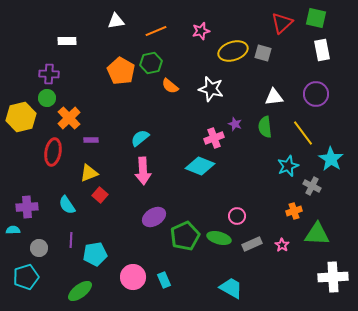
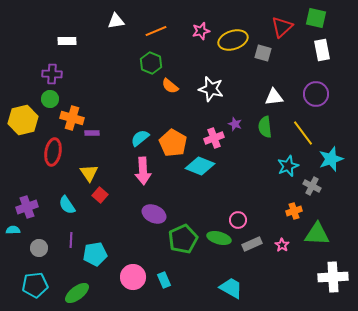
red triangle at (282, 23): moved 4 px down
yellow ellipse at (233, 51): moved 11 px up
green hexagon at (151, 63): rotated 25 degrees counterclockwise
orange pentagon at (121, 71): moved 52 px right, 72 px down
purple cross at (49, 74): moved 3 px right
green circle at (47, 98): moved 3 px right, 1 px down
yellow hexagon at (21, 117): moved 2 px right, 3 px down
orange cross at (69, 118): moved 3 px right; rotated 30 degrees counterclockwise
purple rectangle at (91, 140): moved 1 px right, 7 px up
cyan star at (331, 159): rotated 20 degrees clockwise
yellow triangle at (89, 173): rotated 42 degrees counterclockwise
purple cross at (27, 207): rotated 15 degrees counterclockwise
pink circle at (237, 216): moved 1 px right, 4 px down
purple ellipse at (154, 217): moved 3 px up; rotated 55 degrees clockwise
green pentagon at (185, 236): moved 2 px left, 3 px down
cyan pentagon at (26, 277): moved 9 px right, 8 px down; rotated 10 degrees clockwise
green ellipse at (80, 291): moved 3 px left, 2 px down
